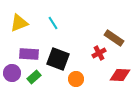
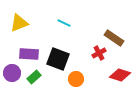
cyan line: moved 11 px right; rotated 32 degrees counterclockwise
red diamond: rotated 15 degrees clockwise
